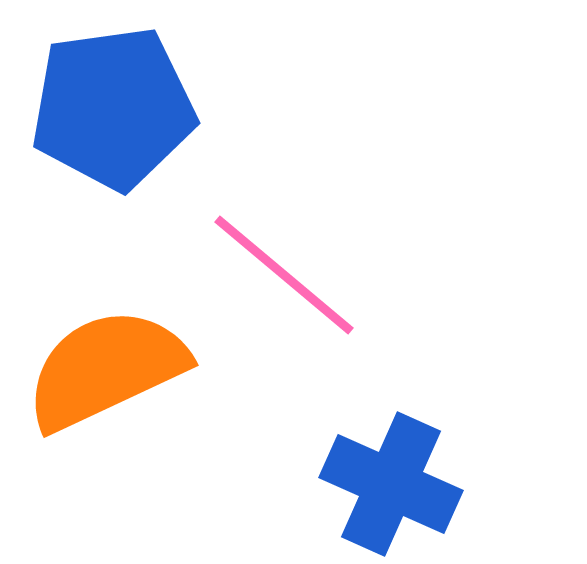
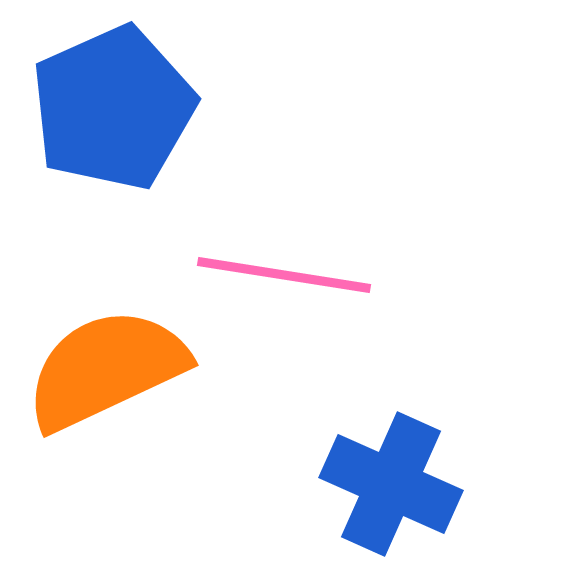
blue pentagon: rotated 16 degrees counterclockwise
pink line: rotated 31 degrees counterclockwise
